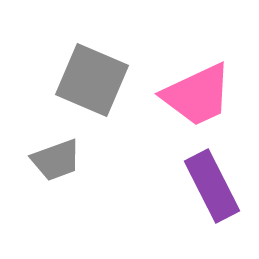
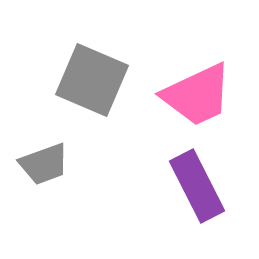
gray trapezoid: moved 12 px left, 4 px down
purple rectangle: moved 15 px left
